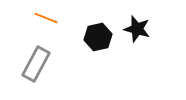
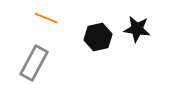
black star: rotated 8 degrees counterclockwise
gray rectangle: moved 2 px left, 1 px up
